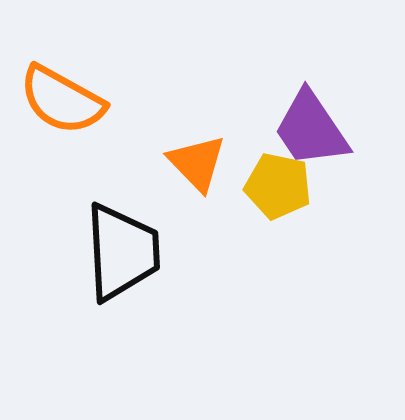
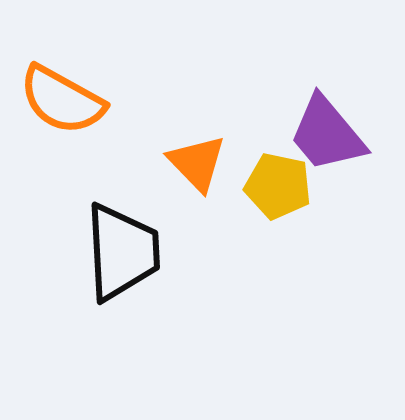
purple trapezoid: moved 16 px right, 5 px down; rotated 6 degrees counterclockwise
